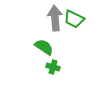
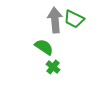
gray arrow: moved 2 px down
green cross: rotated 24 degrees clockwise
